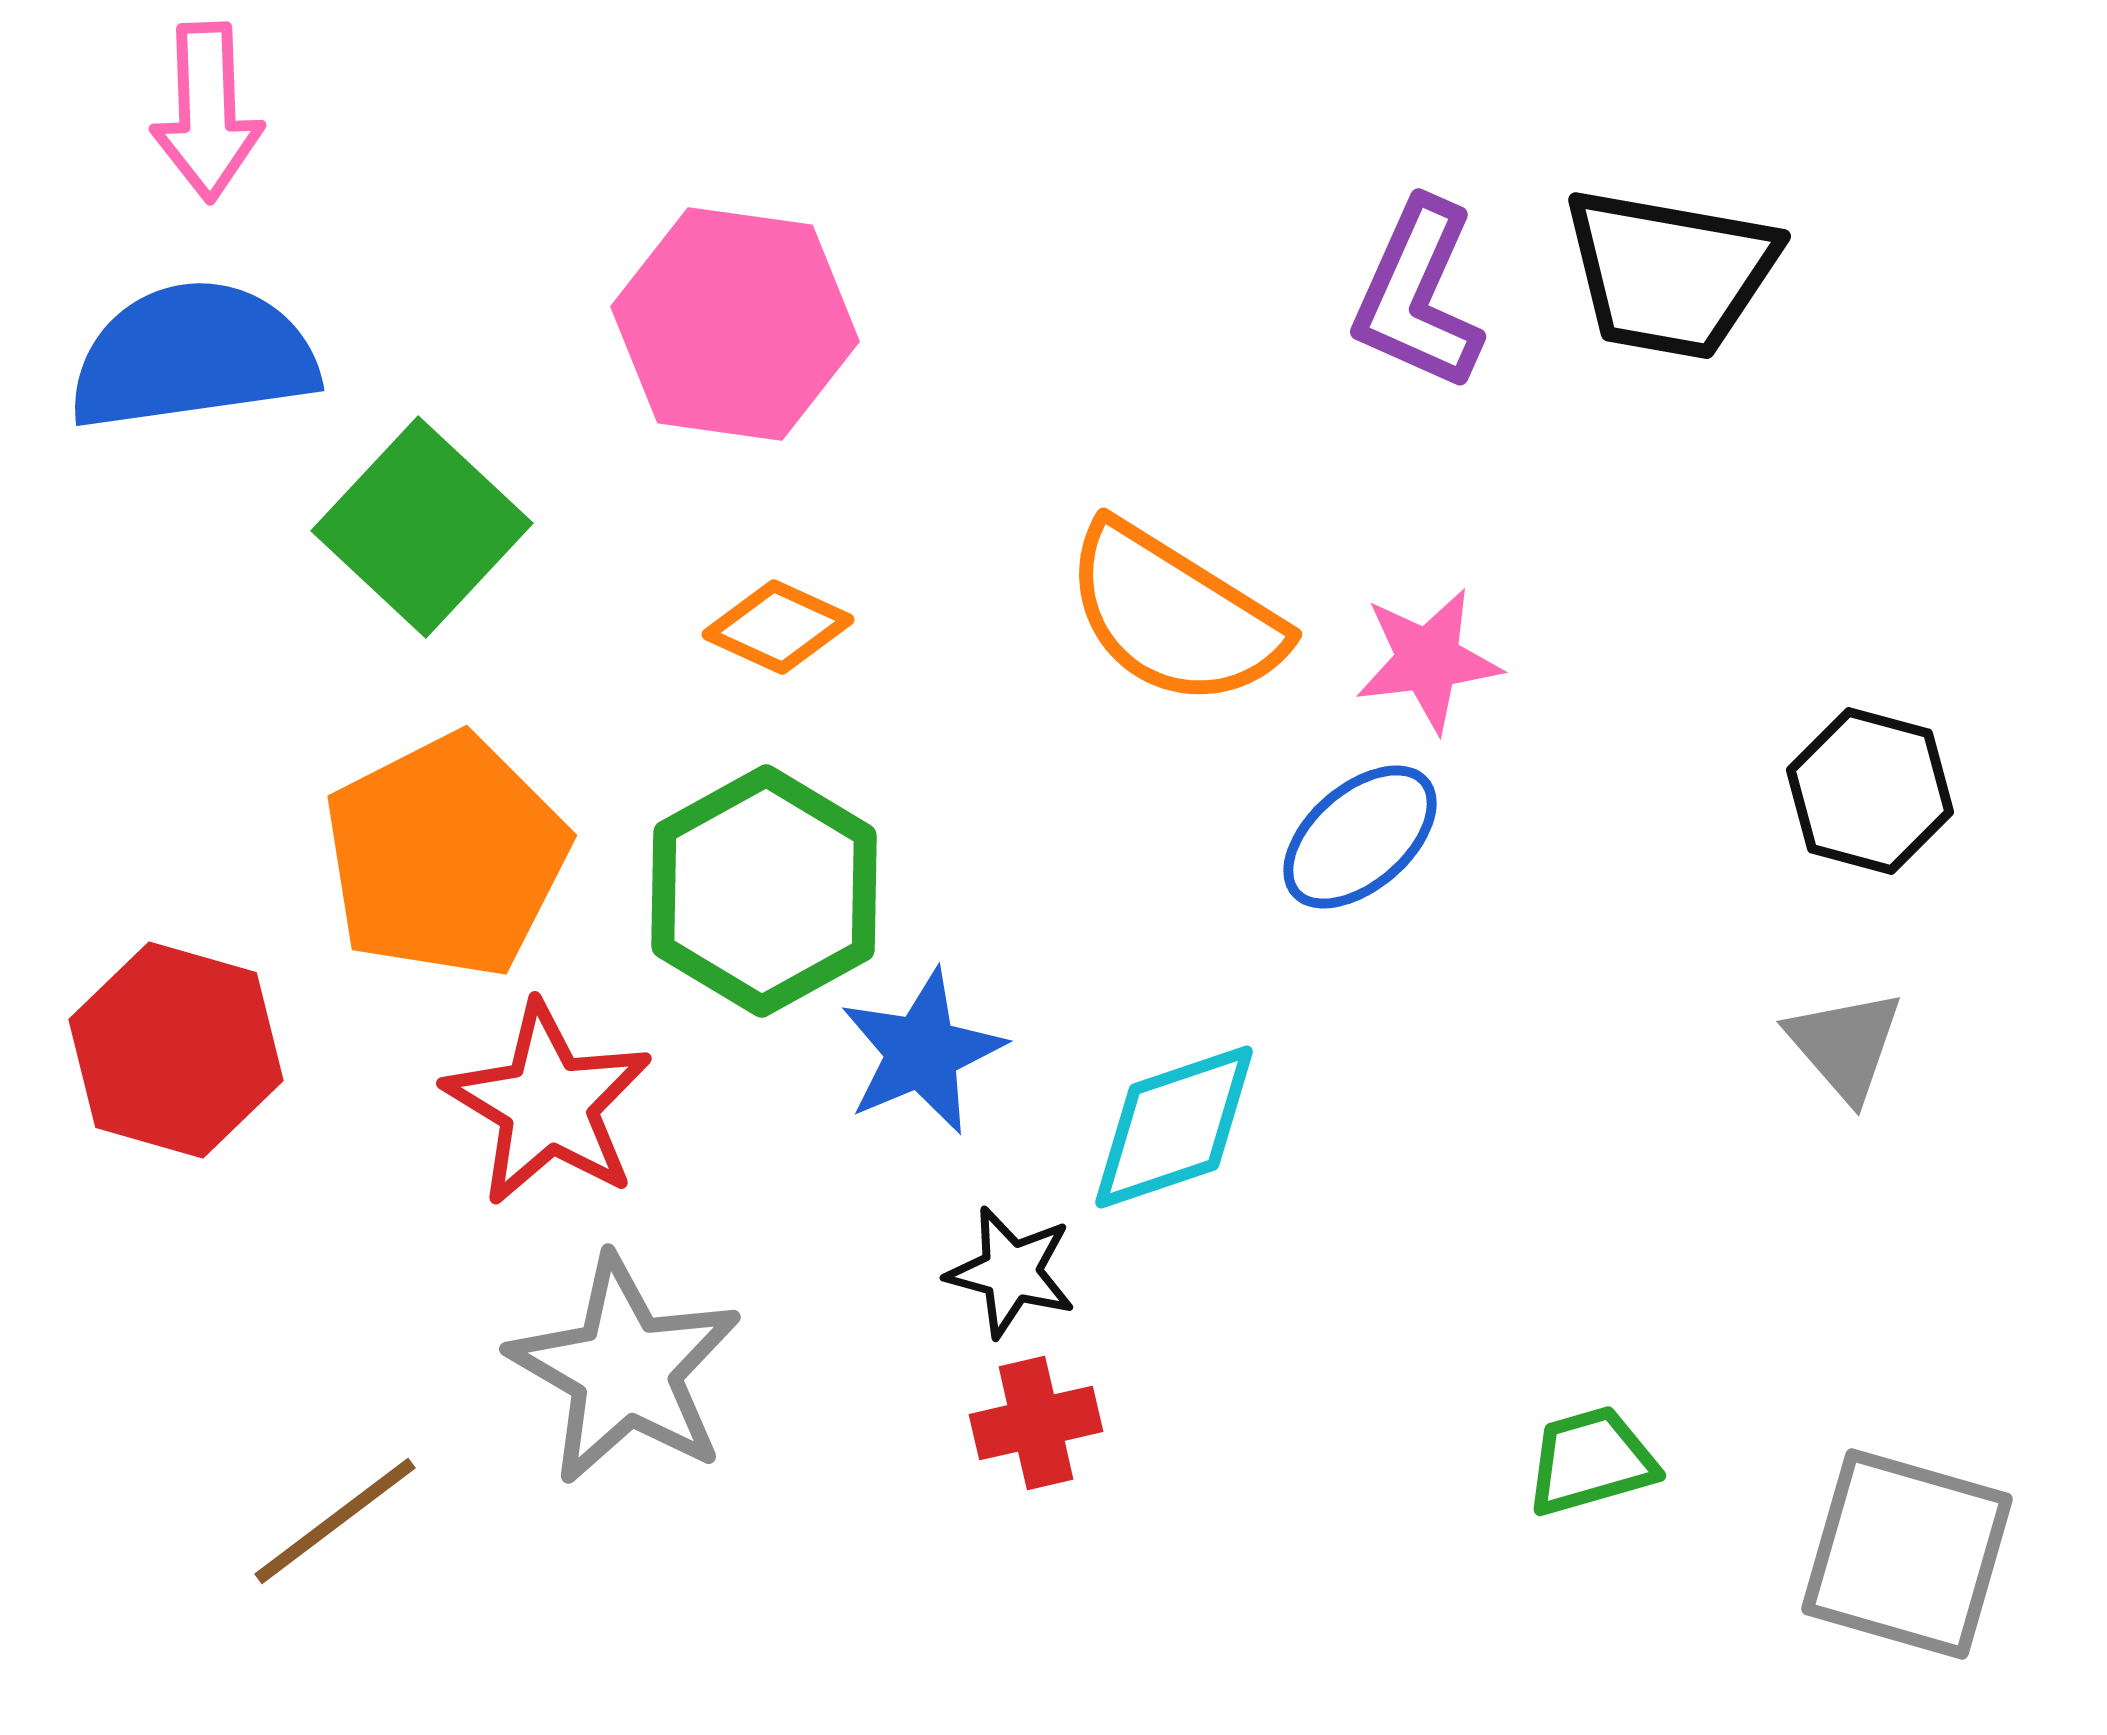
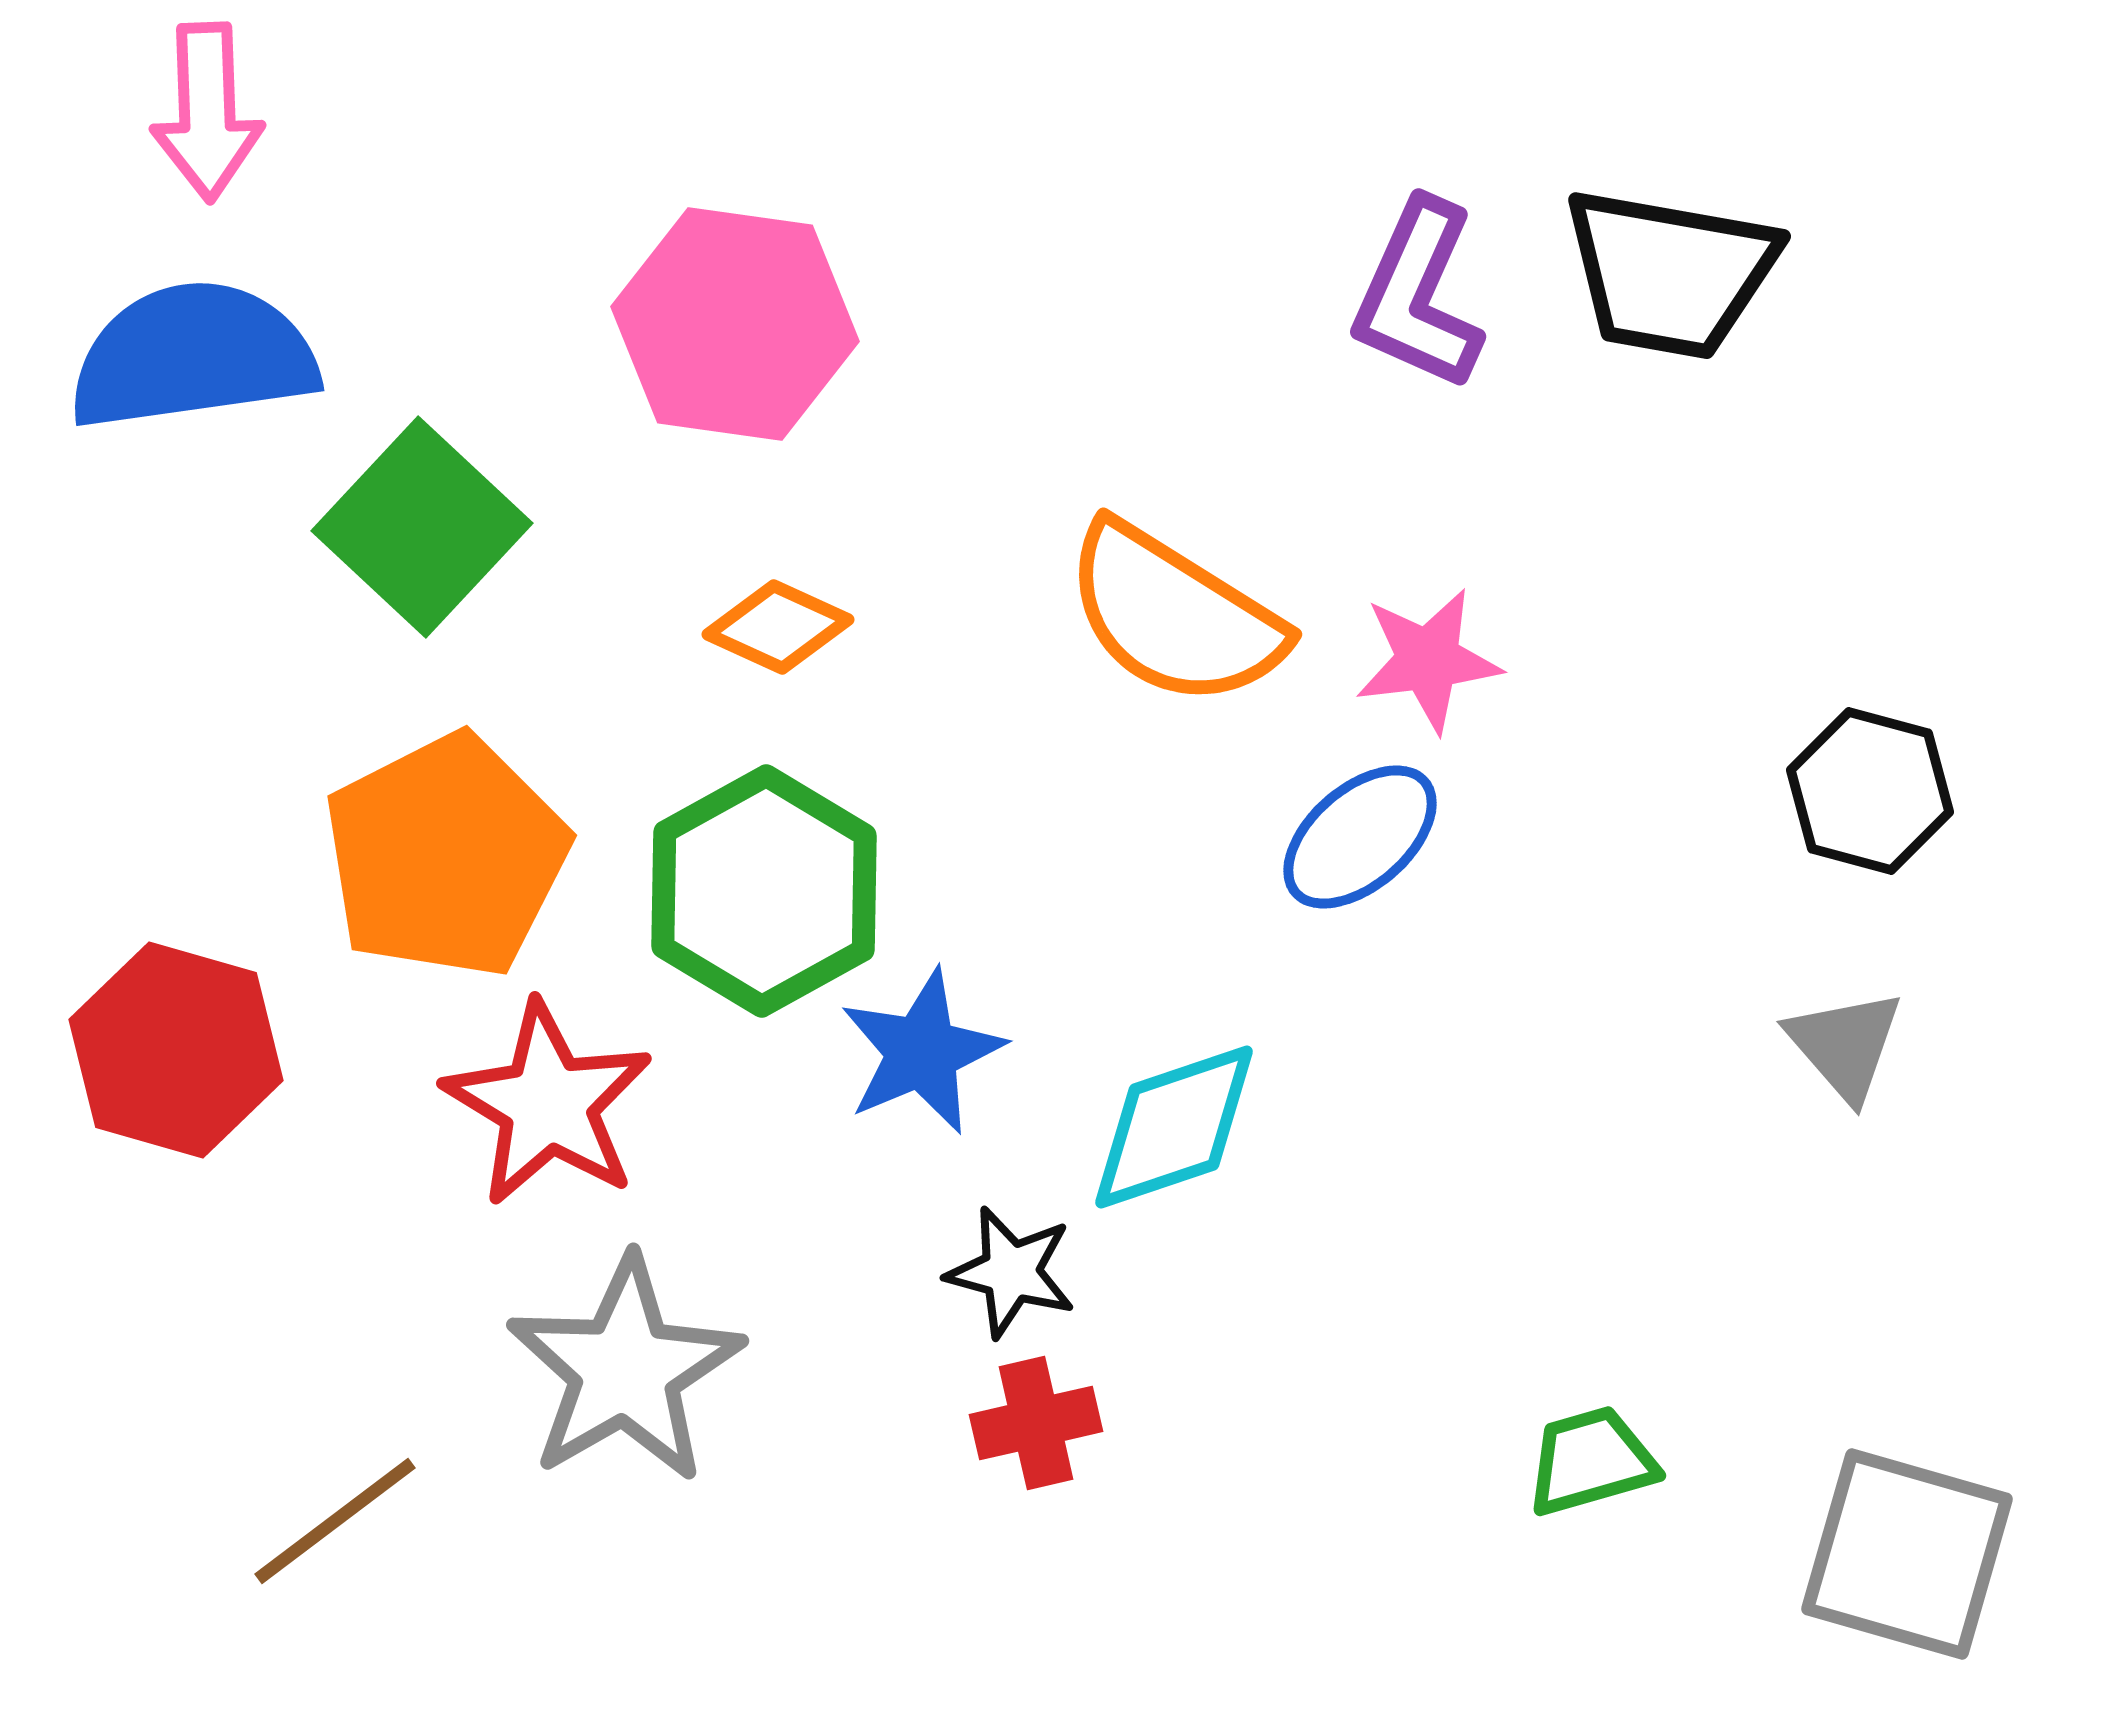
gray star: rotated 12 degrees clockwise
